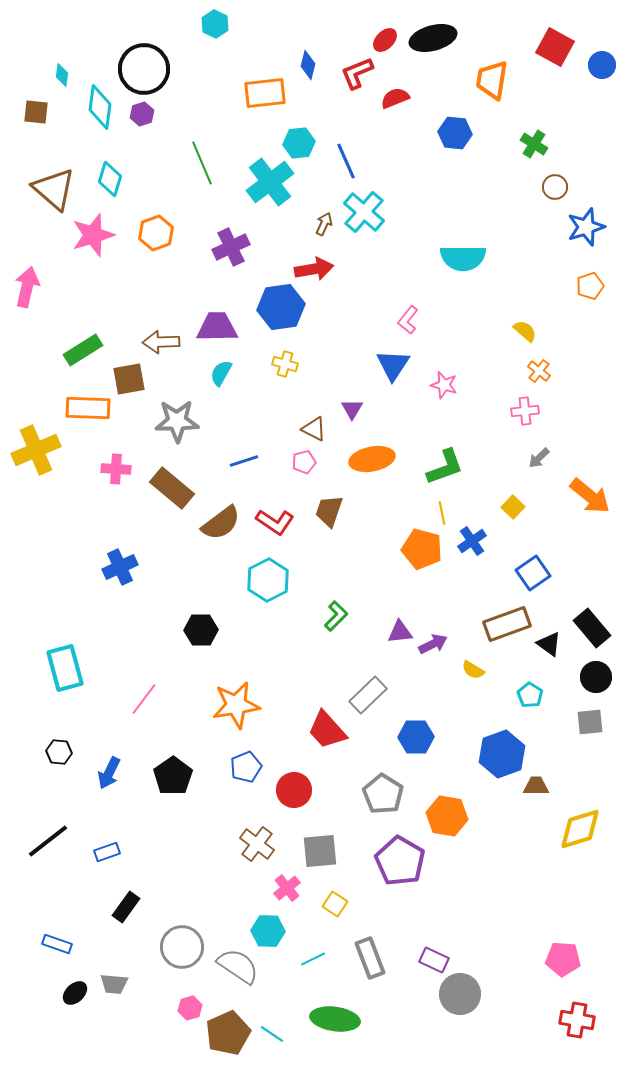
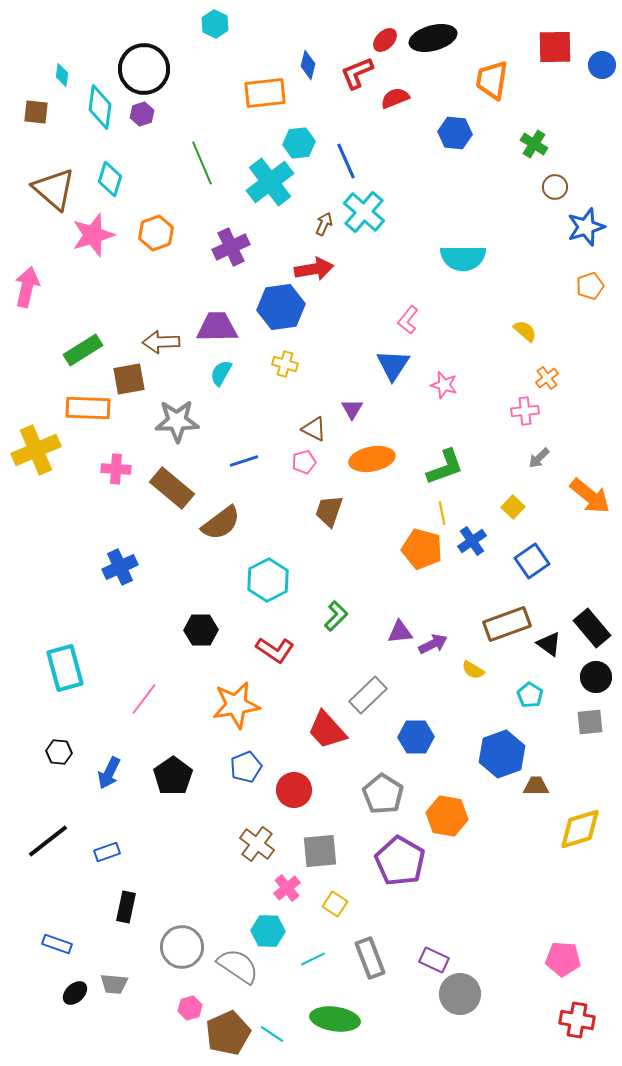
red square at (555, 47): rotated 30 degrees counterclockwise
orange cross at (539, 371): moved 8 px right, 7 px down; rotated 15 degrees clockwise
red L-shape at (275, 522): moved 128 px down
blue square at (533, 573): moved 1 px left, 12 px up
black rectangle at (126, 907): rotated 24 degrees counterclockwise
